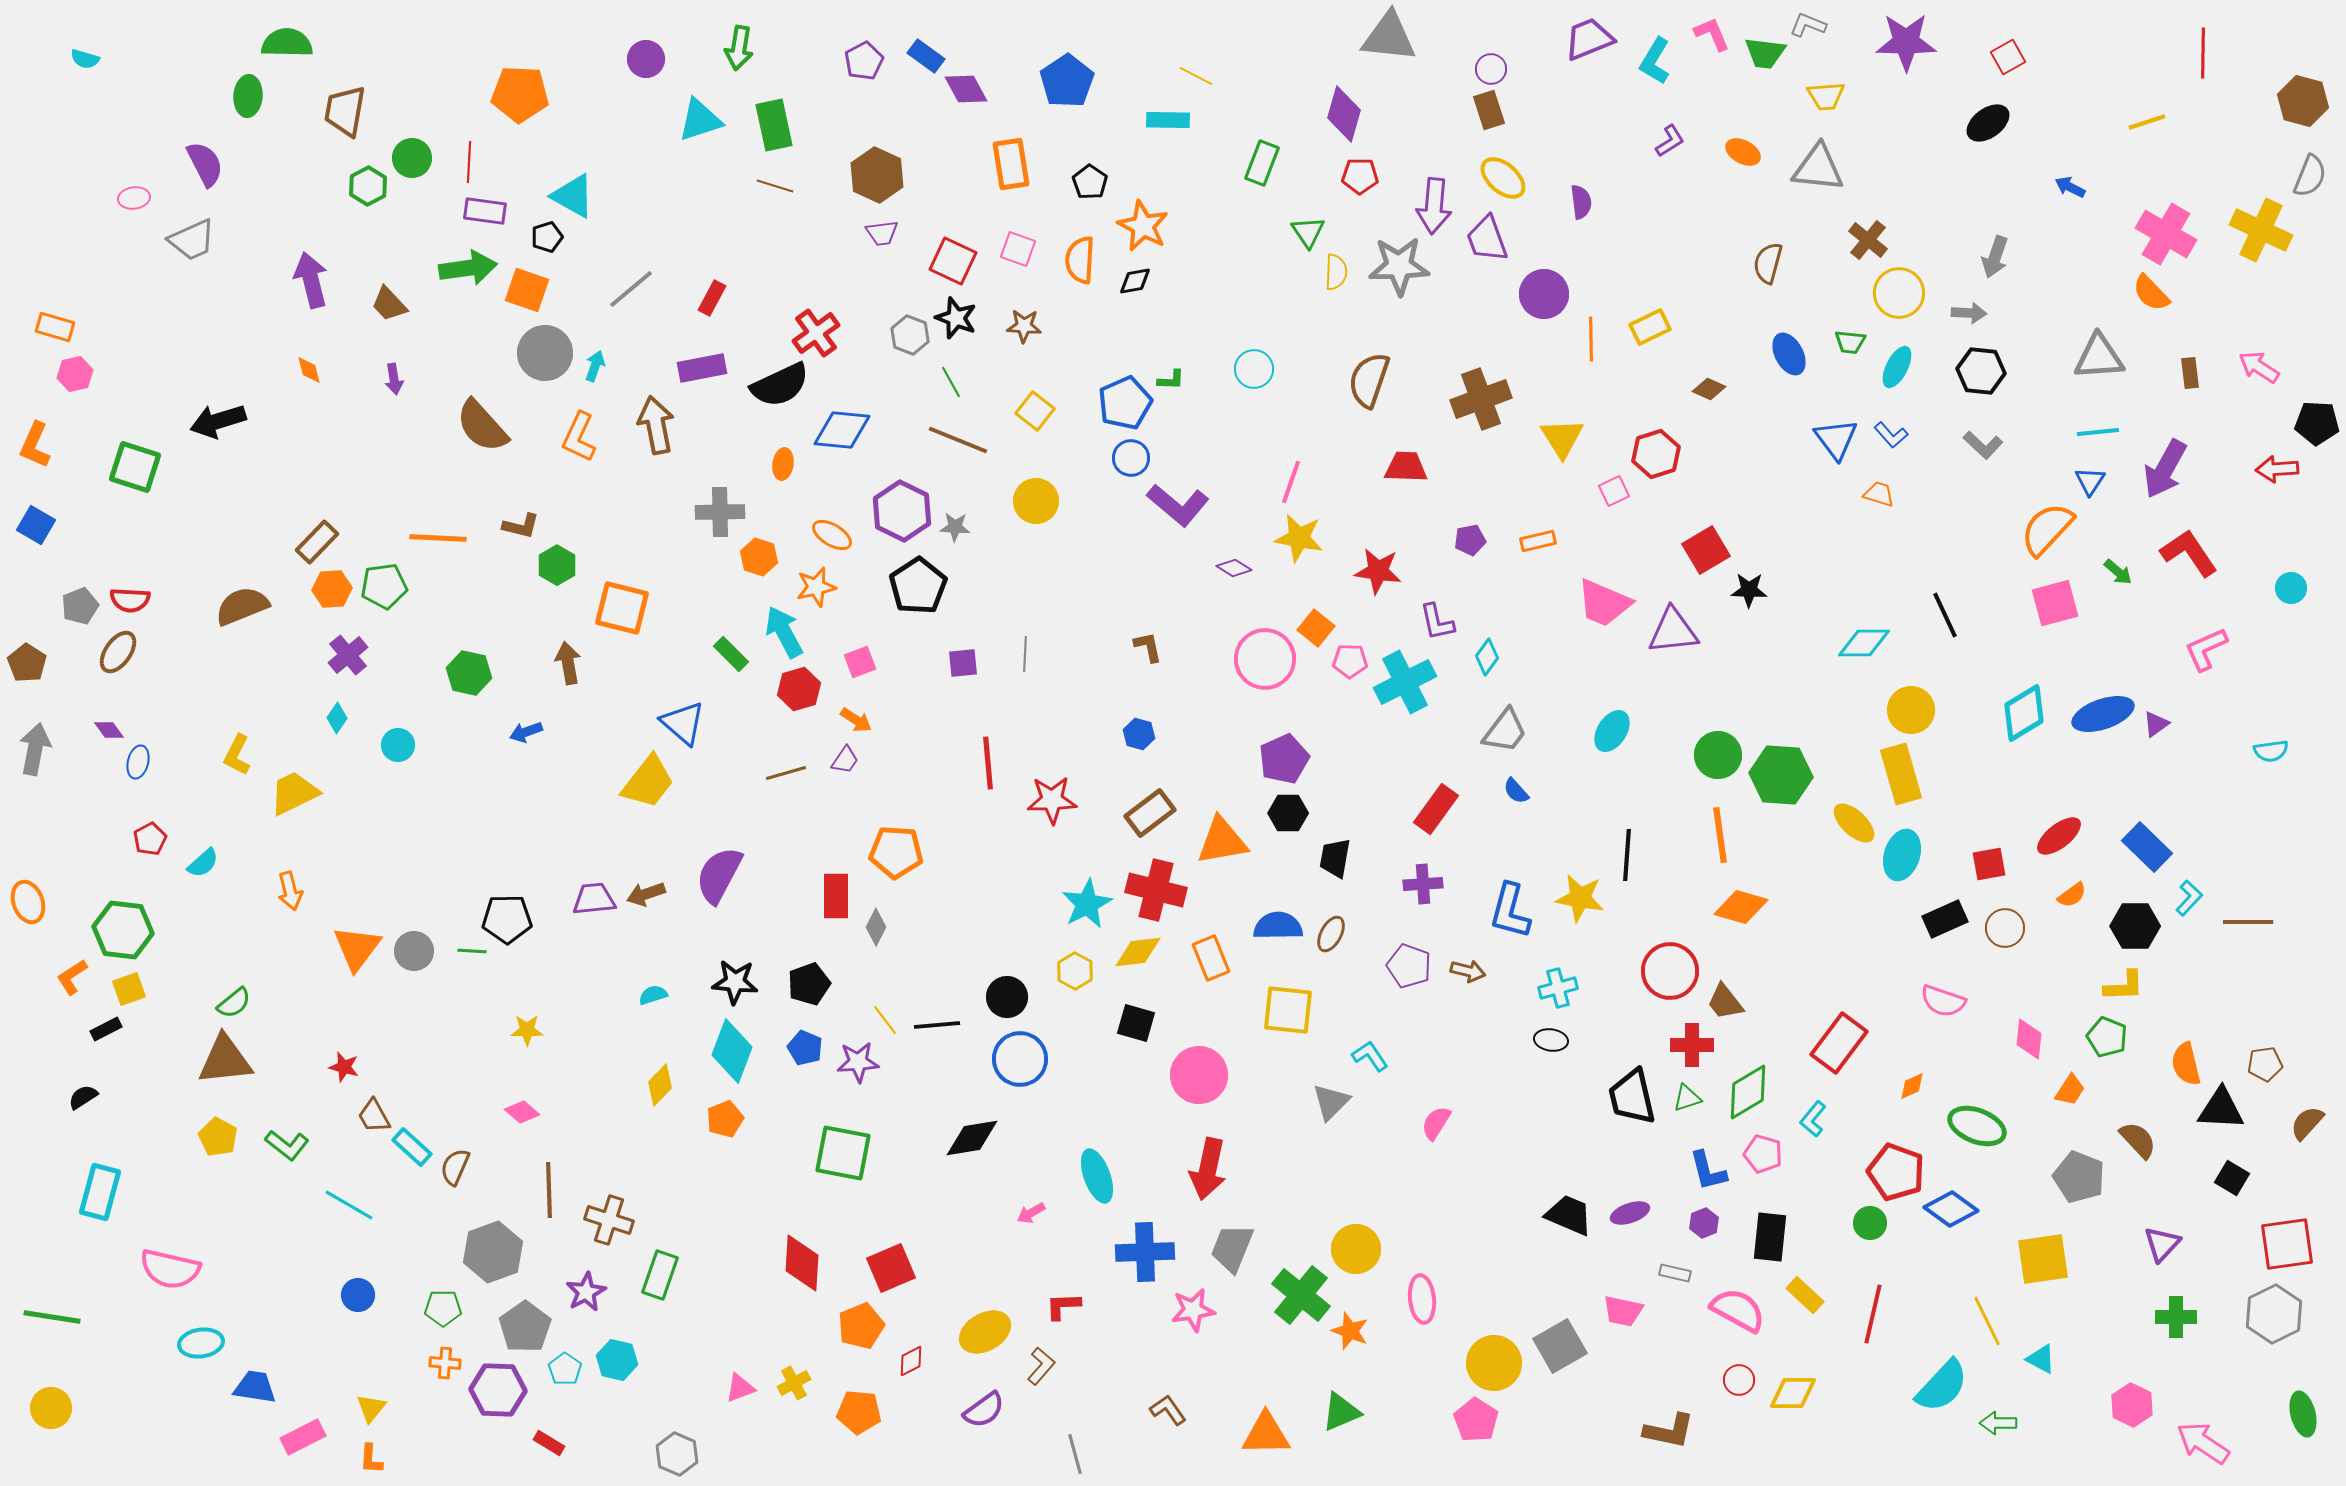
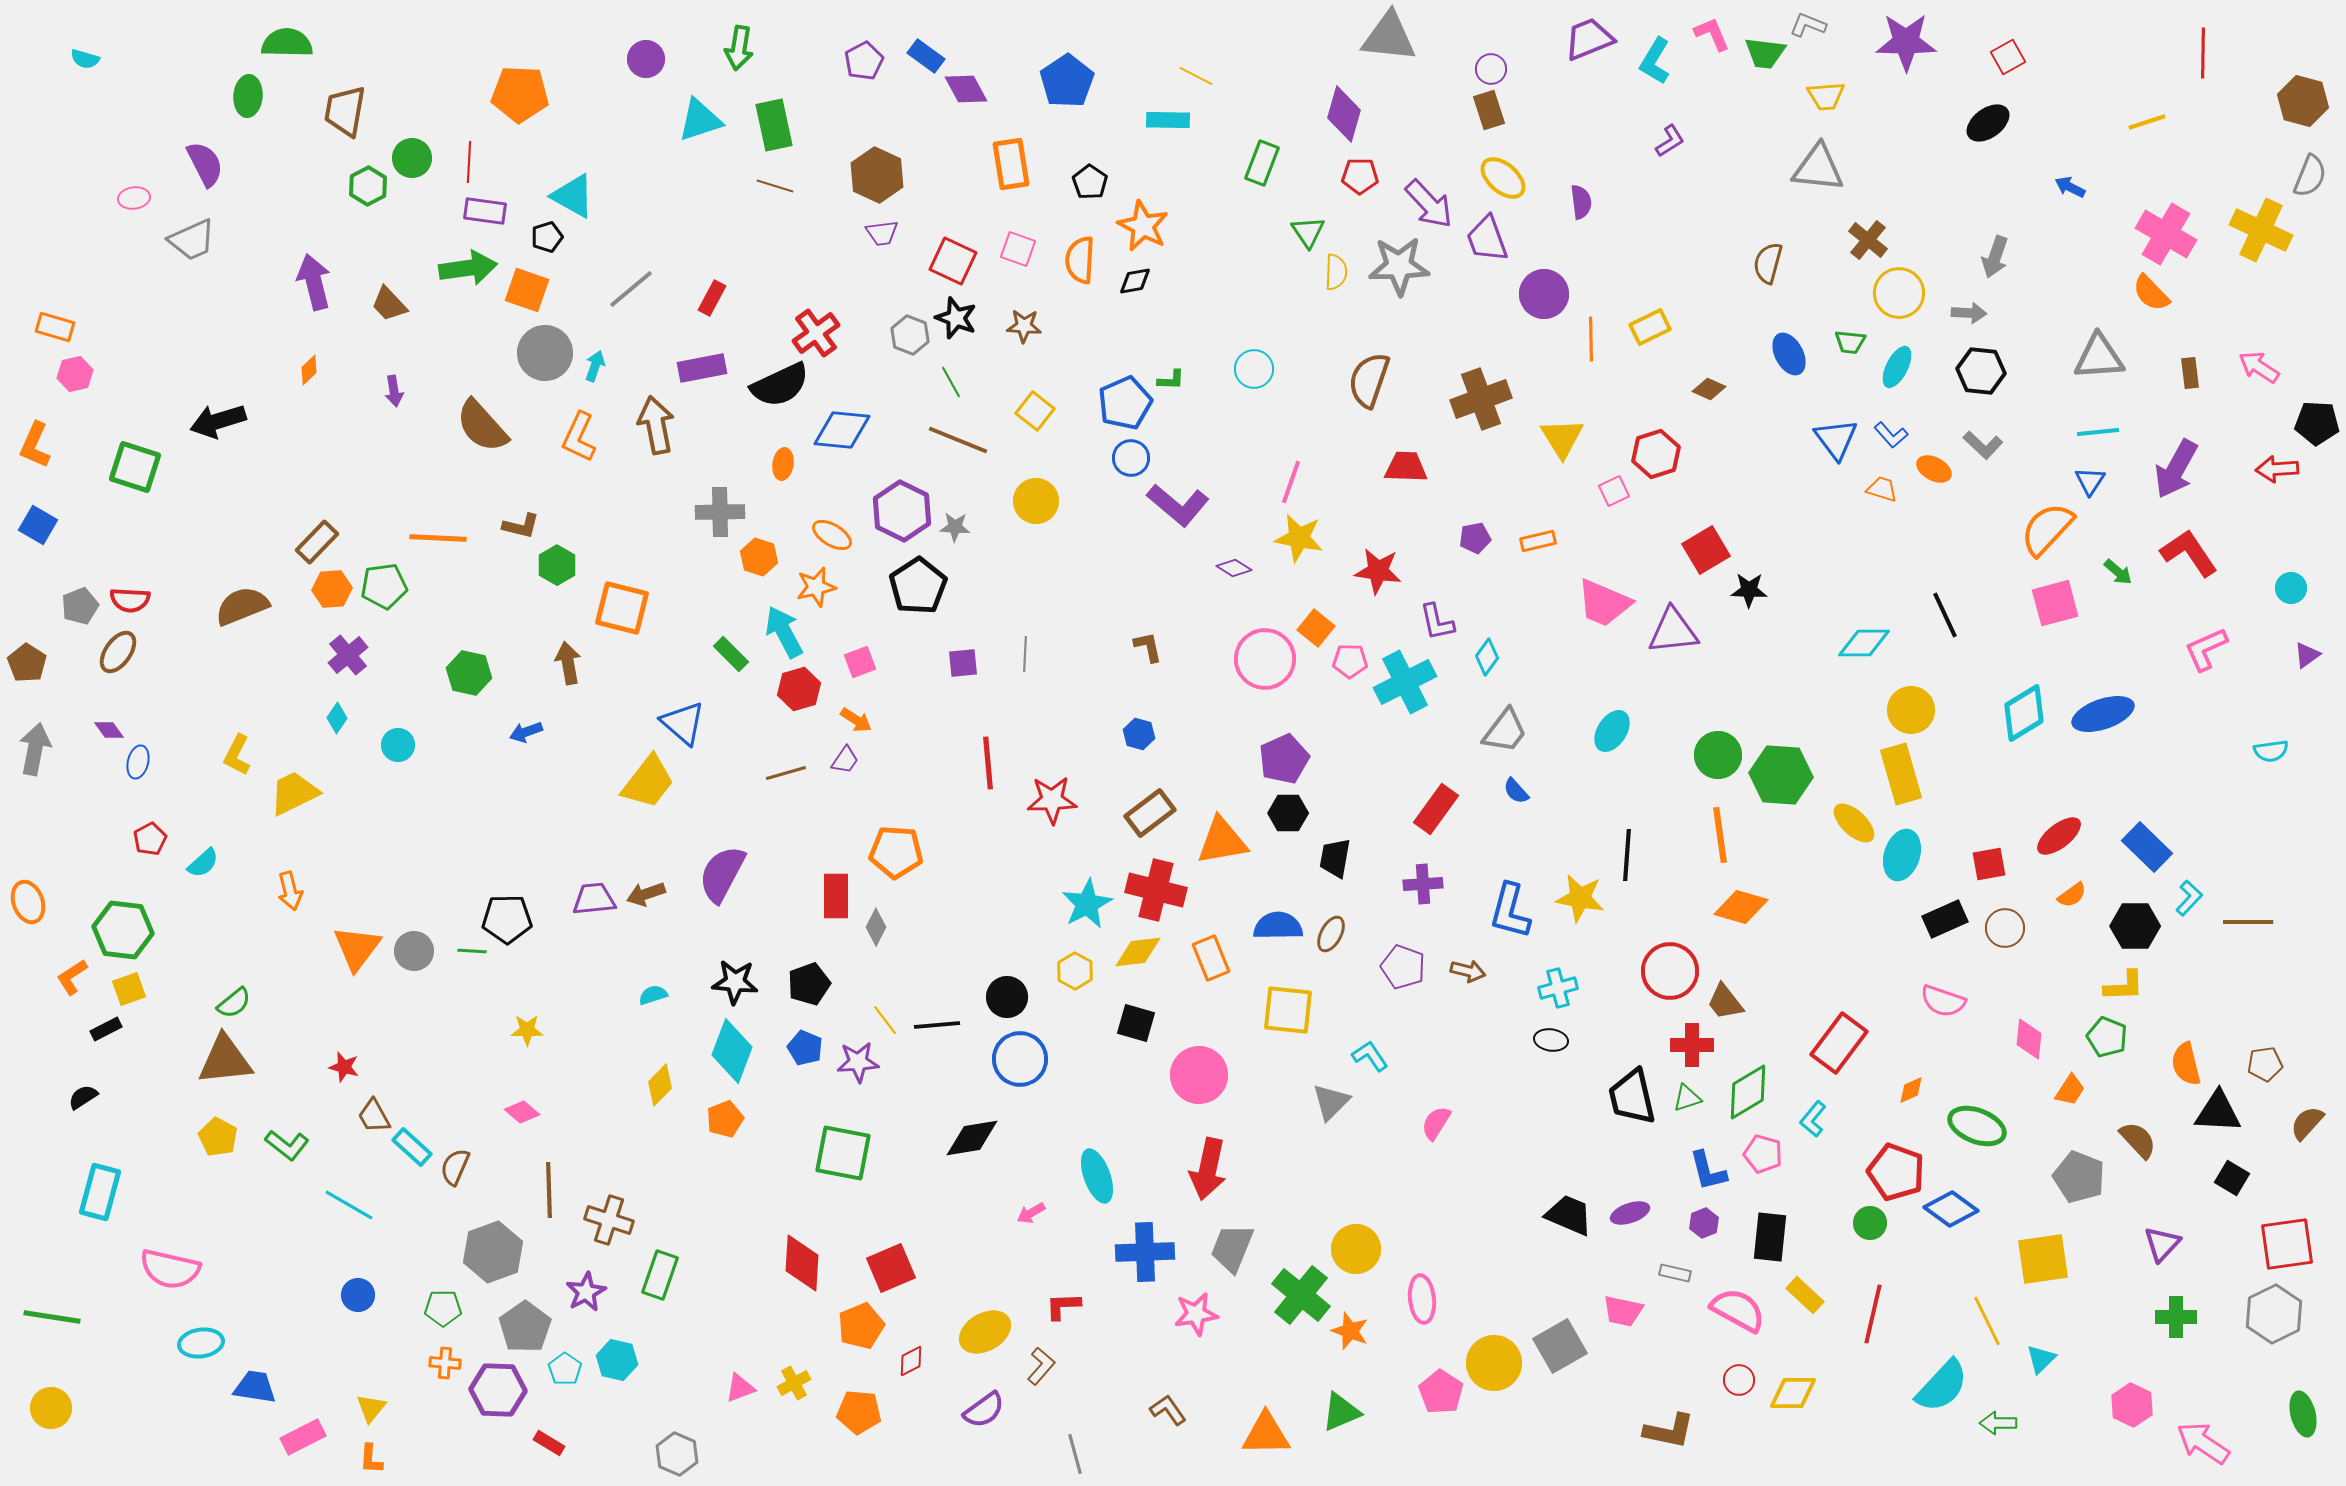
orange ellipse at (1743, 152): moved 191 px right, 317 px down
purple arrow at (1434, 206): moved 5 px left, 2 px up; rotated 48 degrees counterclockwise
purple arrow at (311, 280): moved 3 px right, 2 px down
orange diamond at (309, 370): rotated 60 degrees clockwise
purple arrow at (394, 379): moved 12 px down
purple arrow at (2165, 469): moved 11 px right
orange trapezoid at (1879, 494): moved 3 px right, 5 px up
blue square at (36, 525): moved 2 px right
purple pentagon at (1470, 540): moved 5 px right, 2 px up
purple triangle at (2156, 724): moved 151 px right, 69 px up
purple semicircle at (719, 875): moved 3 px right, 1 px up
purple pentagon at (1409, 966): moved 6 px left, 1 px down
orange diamond at (1912, 1086): moved 1 px left, 4 px down
black triangle at (2221, 1109): moved 3 px left, 3 px down
pink star at (1193, 1310): moved 3 px right, 4 px down
cyan triangle at (2041, 1359): rotated 48 degrees clockwise
pink pentagon at (1476, 1420): moved 35 px left, 28 px up
